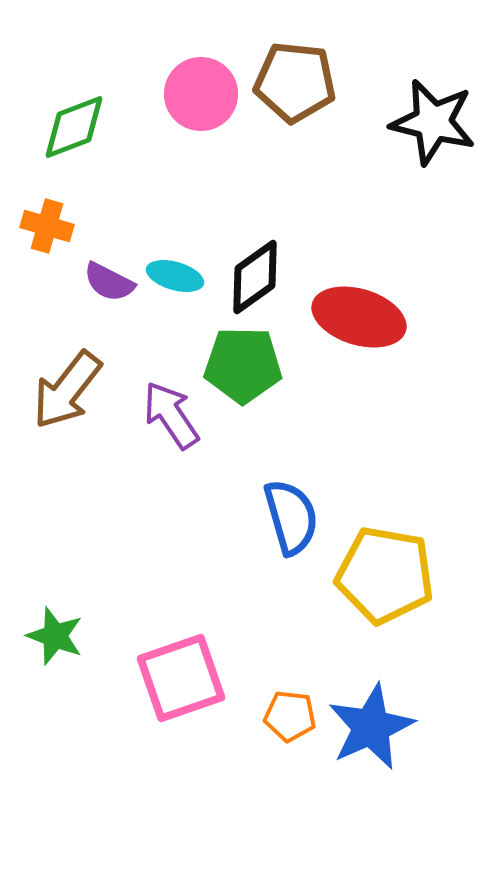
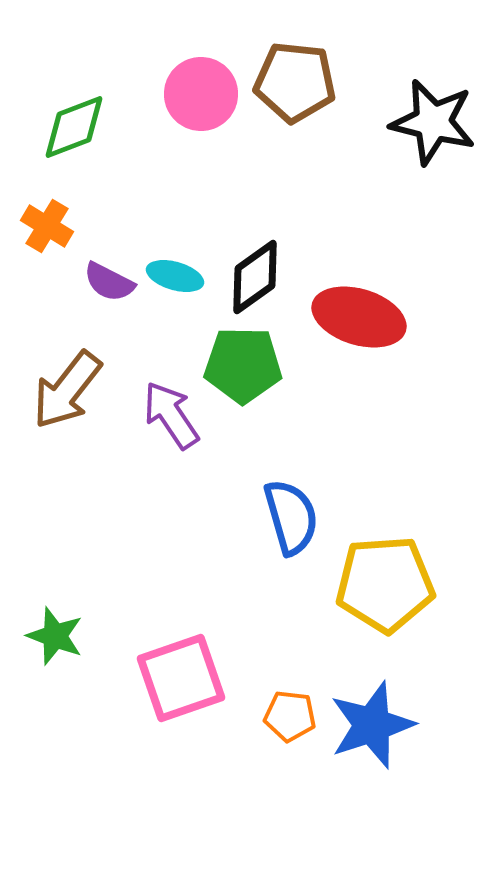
orange cross: rotated 15 degrees clockwise
yellow pentagon: moved 9 px down; rotated 14 degrees counterclockwise
blue star: moved 1 px right, 2 px up; rotated 6 degrees clockwise
